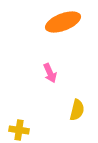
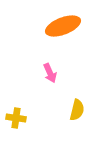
orange ellipse: moved 4 px down
yellow cross: moved 3 px left, 12 px up
